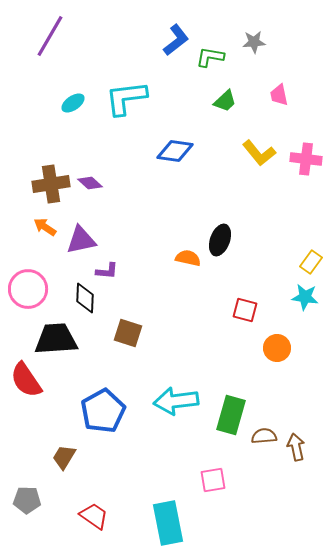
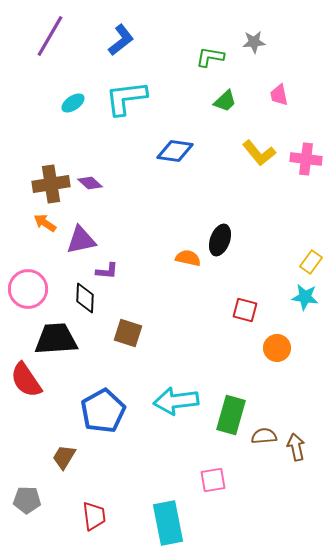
blue L-shape: moved 55 px left
orange arrow: moved 4 px up
red trapezoid: rotated 48 degrees clockwise
